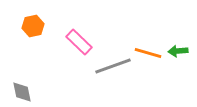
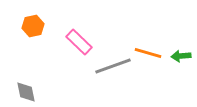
green arrow: moved 3 px right, 5 px down
gray diamond: moved 4 px right
